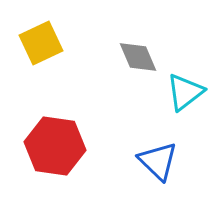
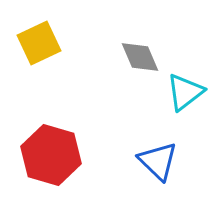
yellow square: moved 2 px left
gray diamond: moved 2 px right
red hexagon: moved 4 px left, 9 px down; rotated 8 degrees clockwise
